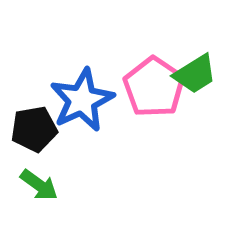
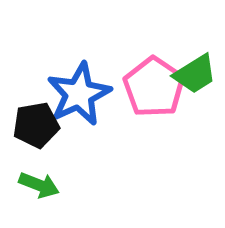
blue star: moved 3 px left, 6 px up
black pentagon: moved 2 px right, 4 px up
green arrow: rotated 15 degrees counterclockwise
